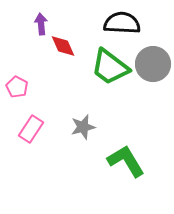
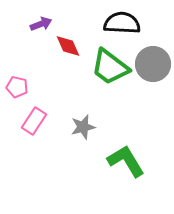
purple arrow: rotated 75 degrees clockwise
red diamond: moved 5 px right
pink pentagon: rotated 15 degrees counterclockwise
pink rectangle: moved 3 px right, 8 px up
